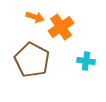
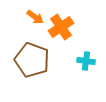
orange arrow: rotated 18 degrees clockwise
brown pentagon: rotated 8 degrees counterclockwise
